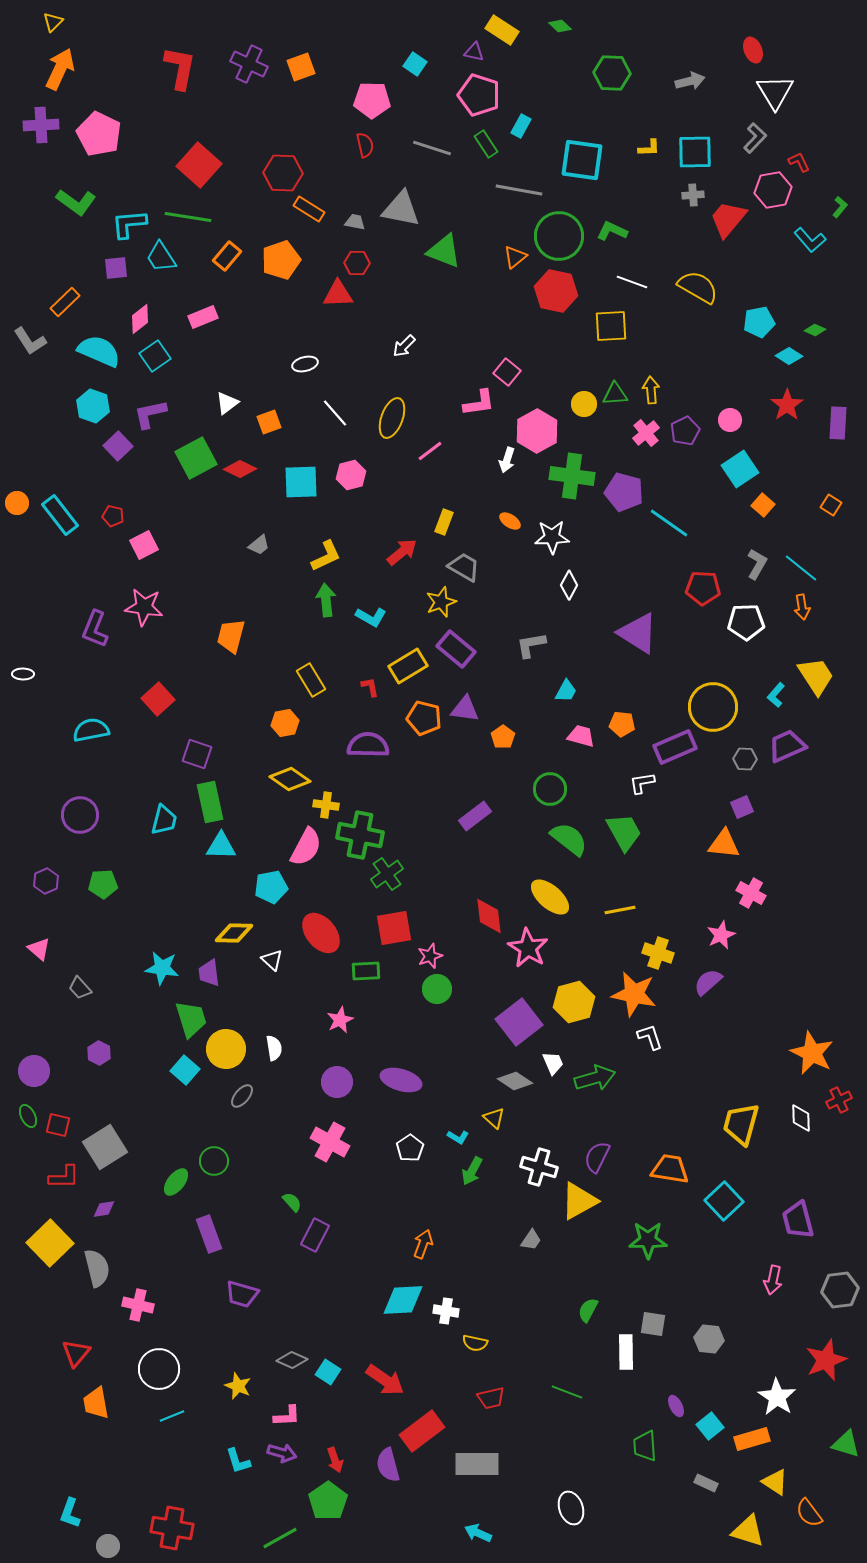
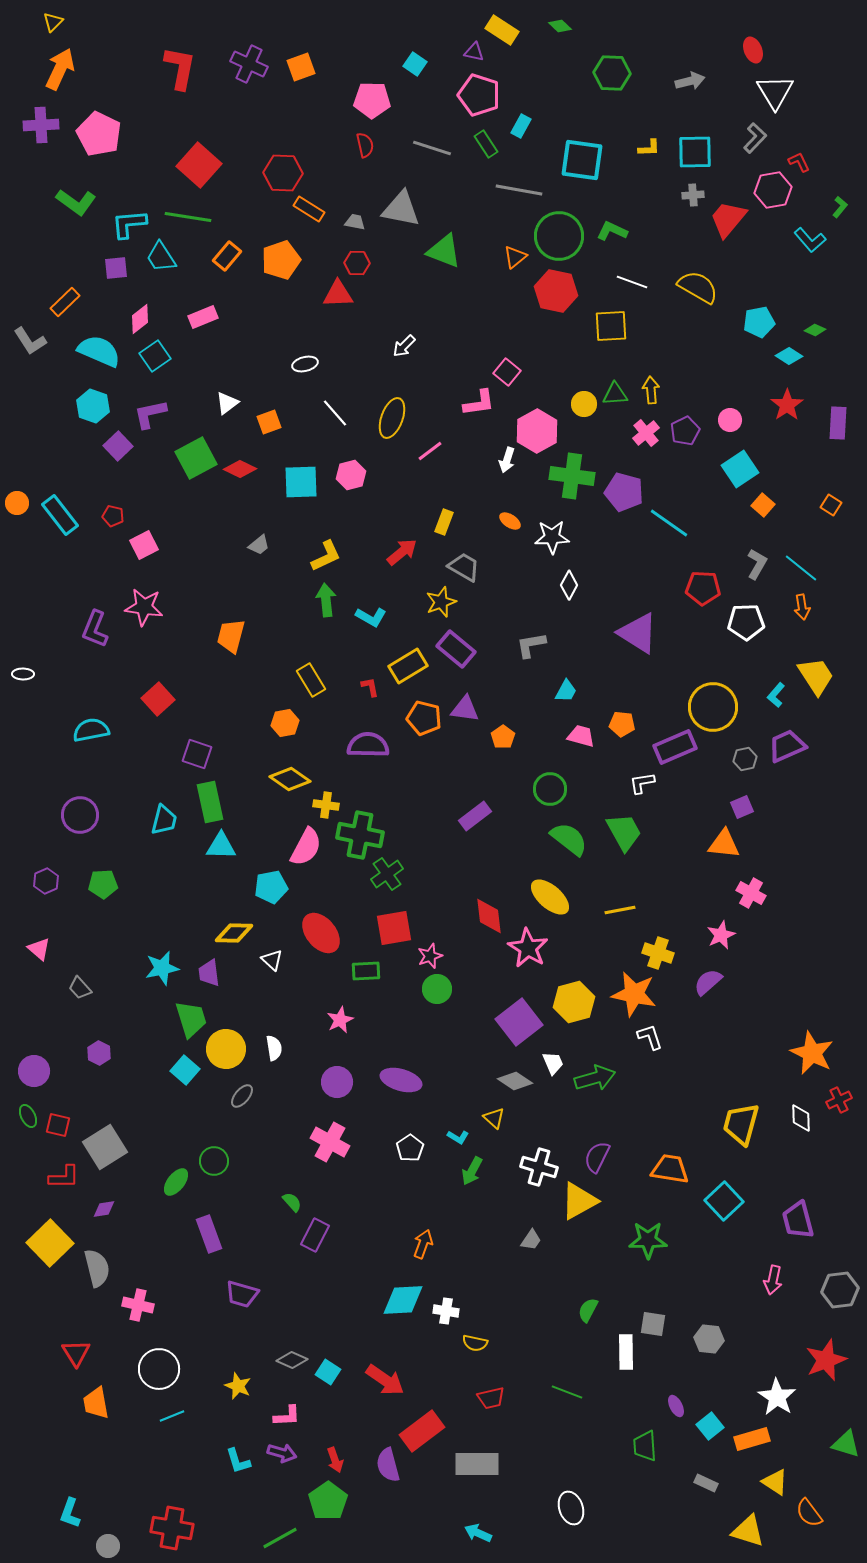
gray hexagon at (745, 759): rotated 15 degrees counterclockwise
cyan star at (162, 968): rotated 20 degrees counterclockwise
red triangle at (76, 1353): rotated 12 degrees counterclockwise
